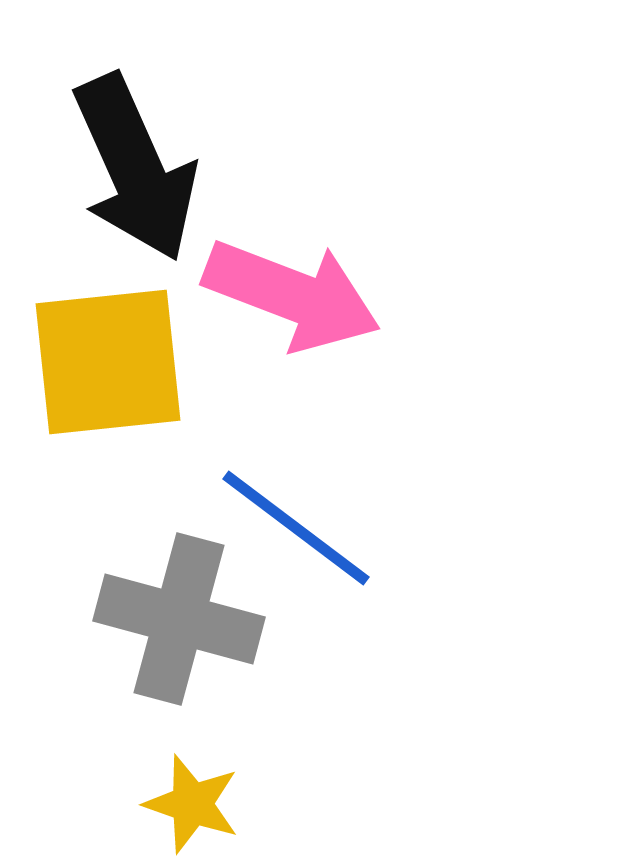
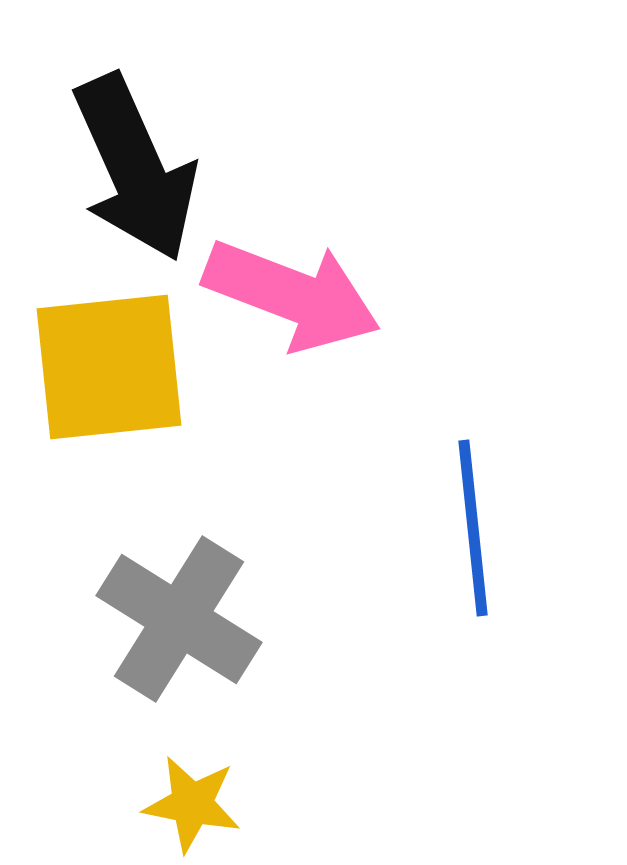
yellow square: moved 1 px right, 5 px down
blue line: moved 177 px right; rotated 47 degrees clockwise
gray cross: rotated 17 degrees clockwise
yellow star: rotated 8 degrees counterclockwise
